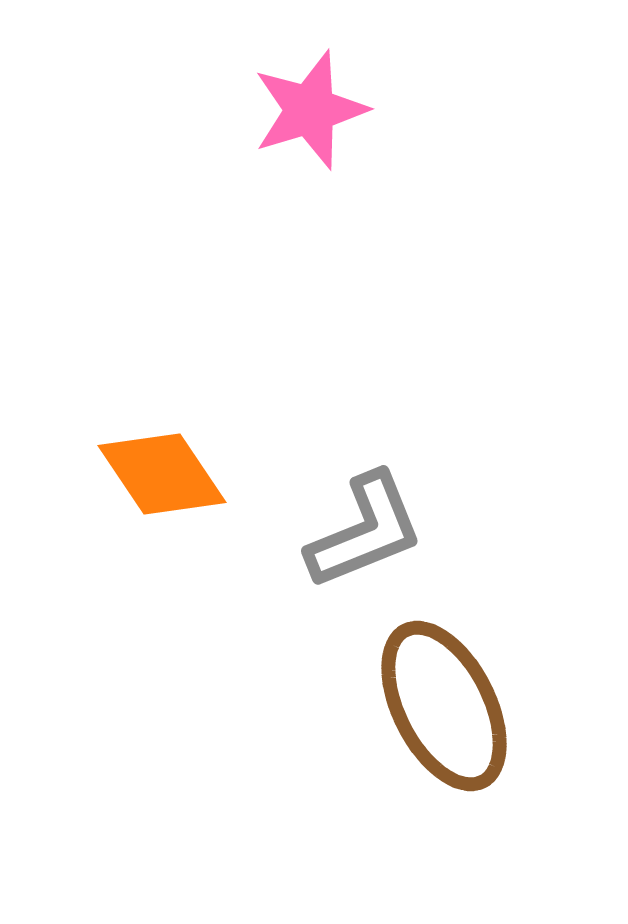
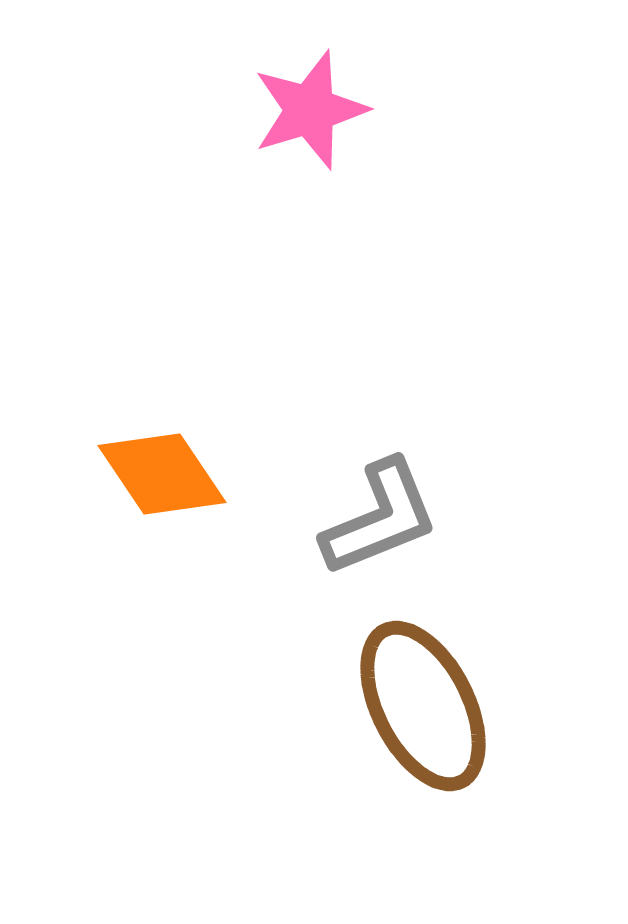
gray L-shape: moved 15 px right, 13 px up
brown ellipse: moved 21 px left
